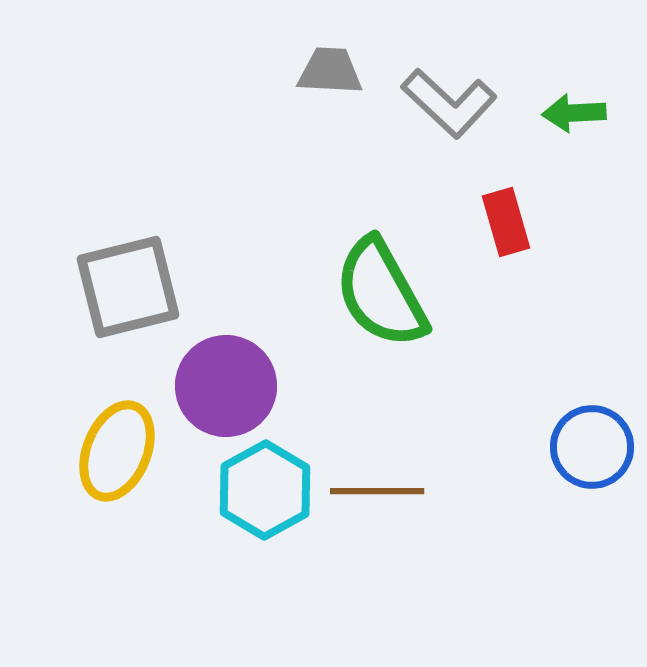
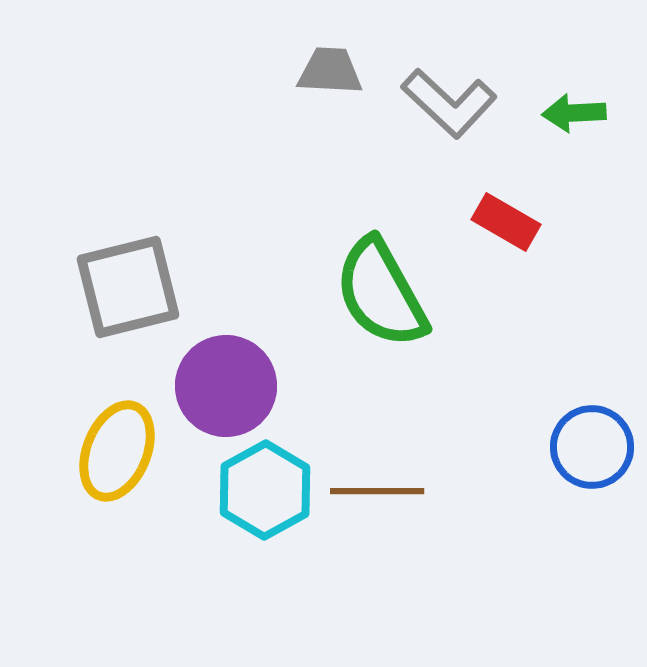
red rectangle: rotated 44 degrees counterclockwise
